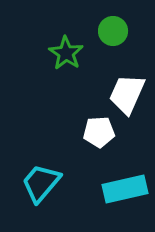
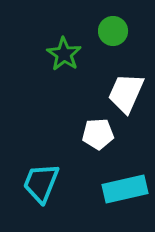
green star: moved 2 px left, 1 px down
white trapezoid: moved 1 px left, 1 px up
white pentagon: moved 1 px left, 2 px down
cyan trapezoid: rotated 18 degrees counterclockwise
